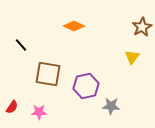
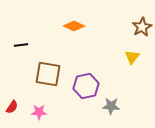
black line: rotated 56 degrees counterclockwise
